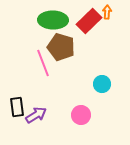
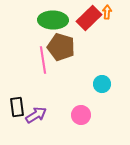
red rectangle: moved 3 px up
pink line: moved 3 px up; rotated 12 degrees clockwise
